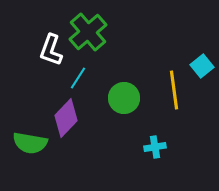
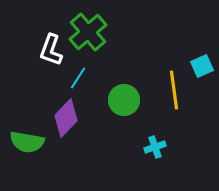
cyan square: rotated 15 degrees clockwise
green circle: moved 2 px down
green semicircle: moved 3 px left, 1 px up
cyan cross: rotated 10 degrees counterclockwise
